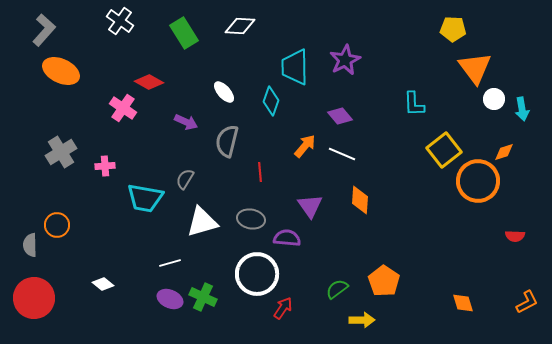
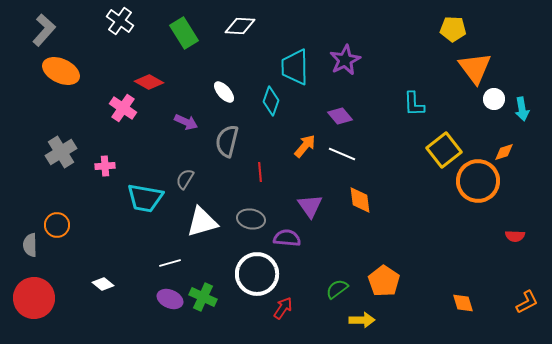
orange diamond at (360, 200): rotated 12 degrees counterclockwise
